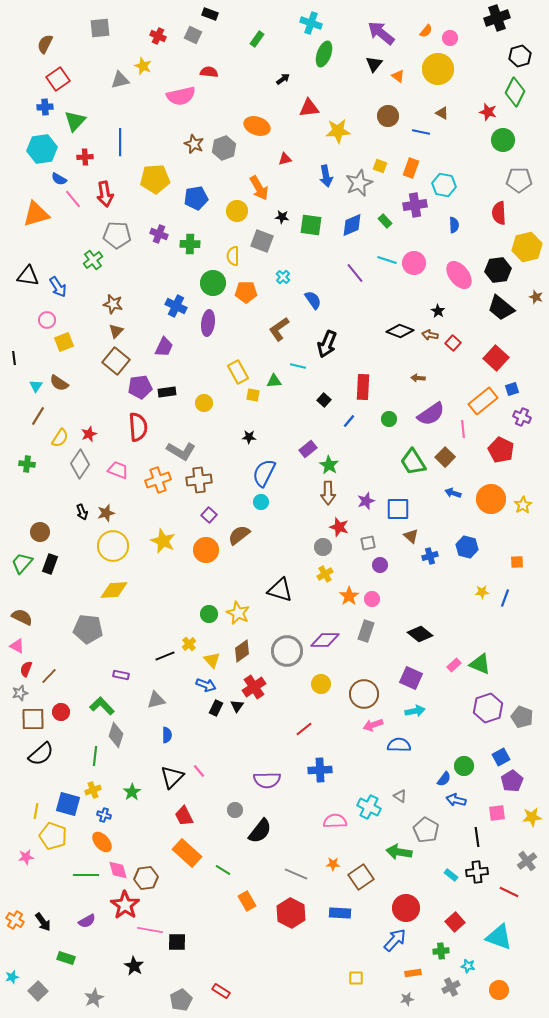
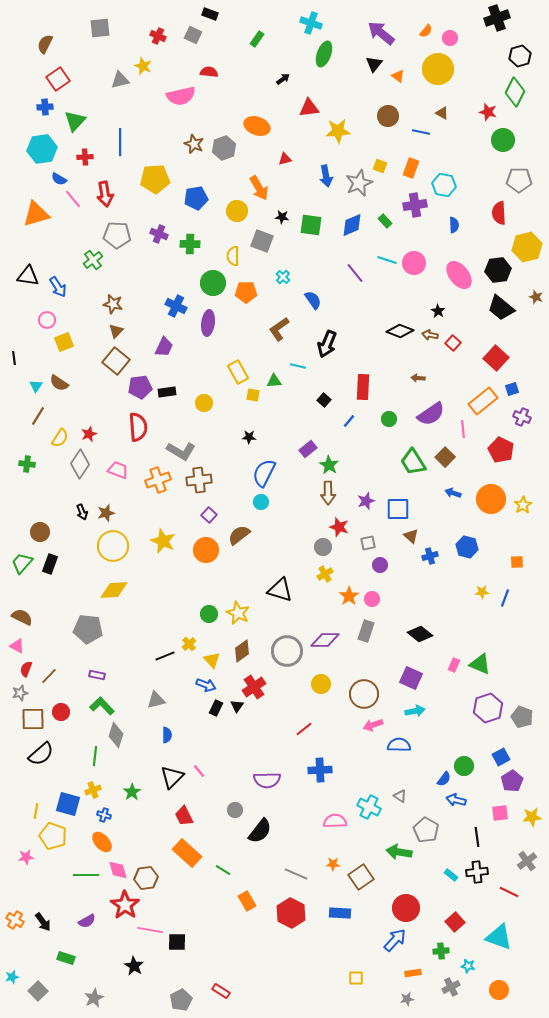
pink rectangle at (454, 665): rotated 24 degrees counterclockwise
purple rectangle at (121, 675): moved 24 px left
pink square at (497, 813): moved 3 px right
